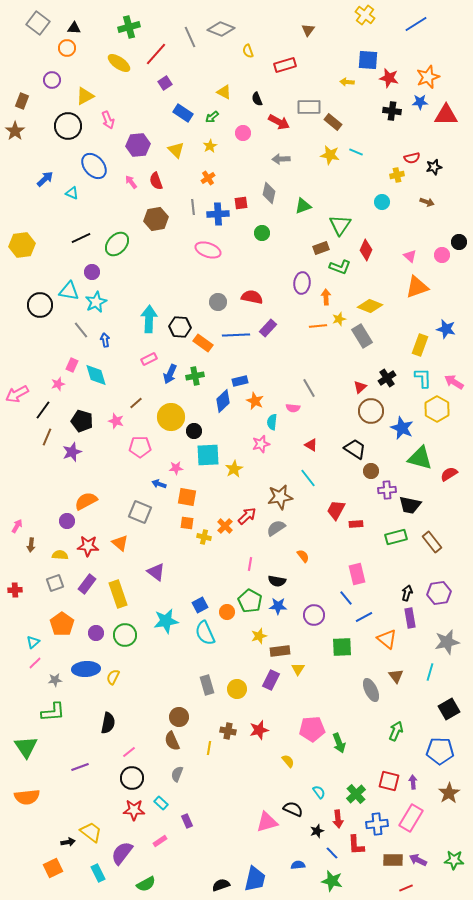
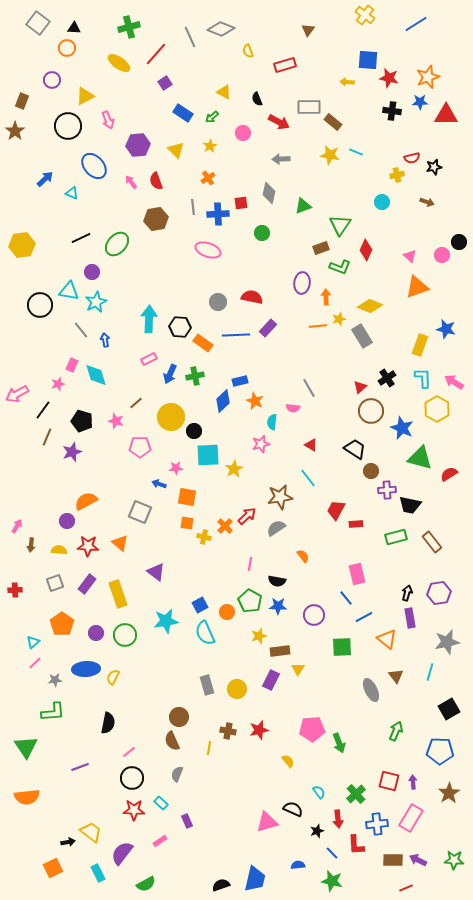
yellow semicircle at (60, 555): moved 1 px left, 5 px up
